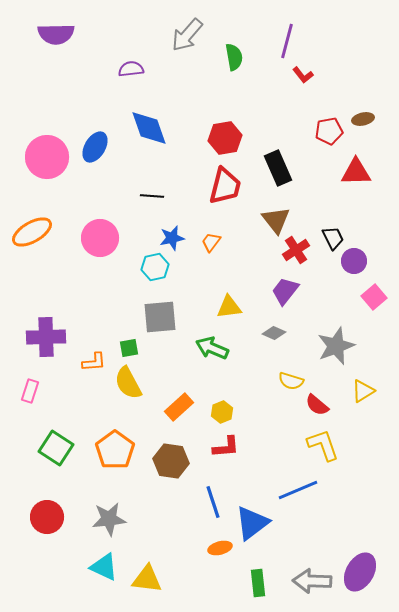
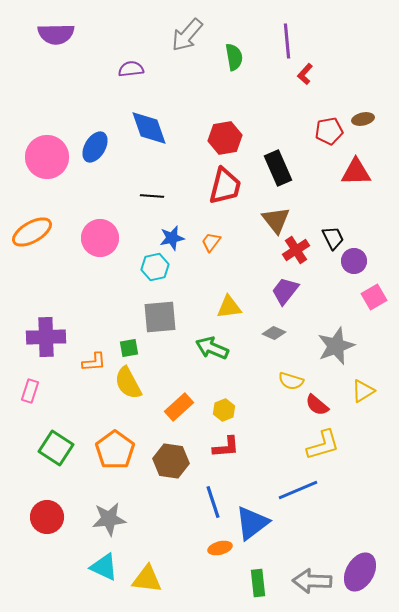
purple line at (287, 41): rotated 20 degrees counterclockwise
red L-shape at (303, 75): moved 2 px right, 1 px up; rotated 80 degrees clockwise
pink square at (374, 297): rotated 10 degrees clockwise
yellow hexagon at (222, 412): moved 2 px right, 2 px up
yellow L-shape at (323, 445): rotated 93 degrees clockwise
